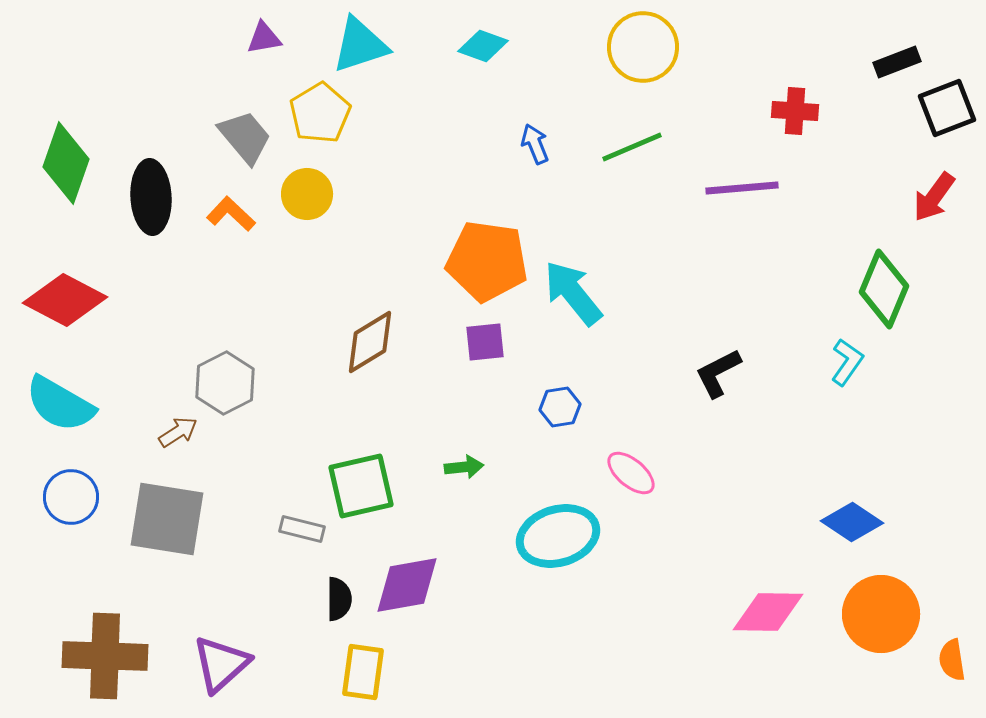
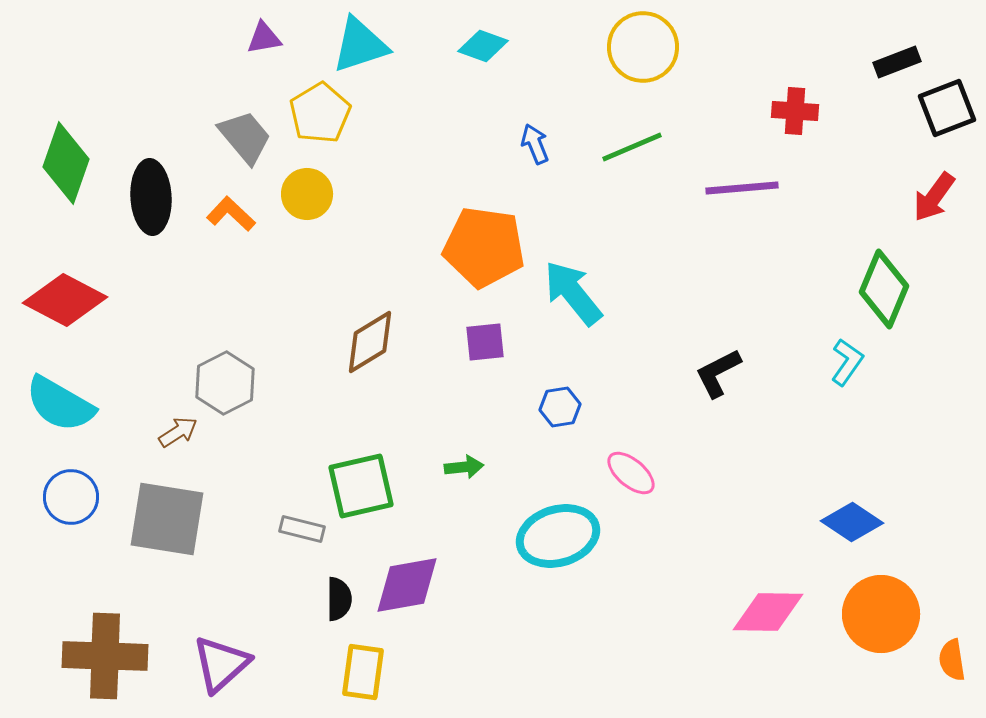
orange pentagon at (487, 261): moved 3 px left, 14 px up
